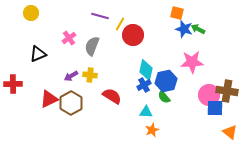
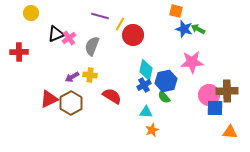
orange square: moved 1 px left, 2 px up
black triangle: moved 18 px right, 20 px up
purple arrow: moved 1 px right, 1 px down
red cross: moved 6 px right, 32 px up
brown cross: rotated 10 degrees counterclockwise
orange triangle: rotated 35 degrees counterclockwise
